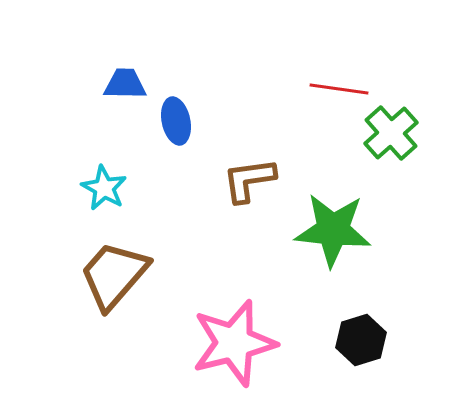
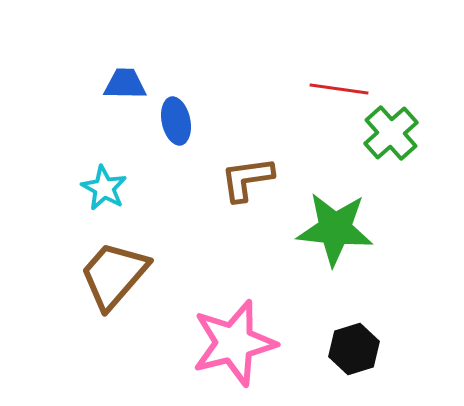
brown L-shape: moved 2 px left, 1 px up
green star: moved 2 px right, 1 px up
black hexagon: moved 7 px left, 9 px down
